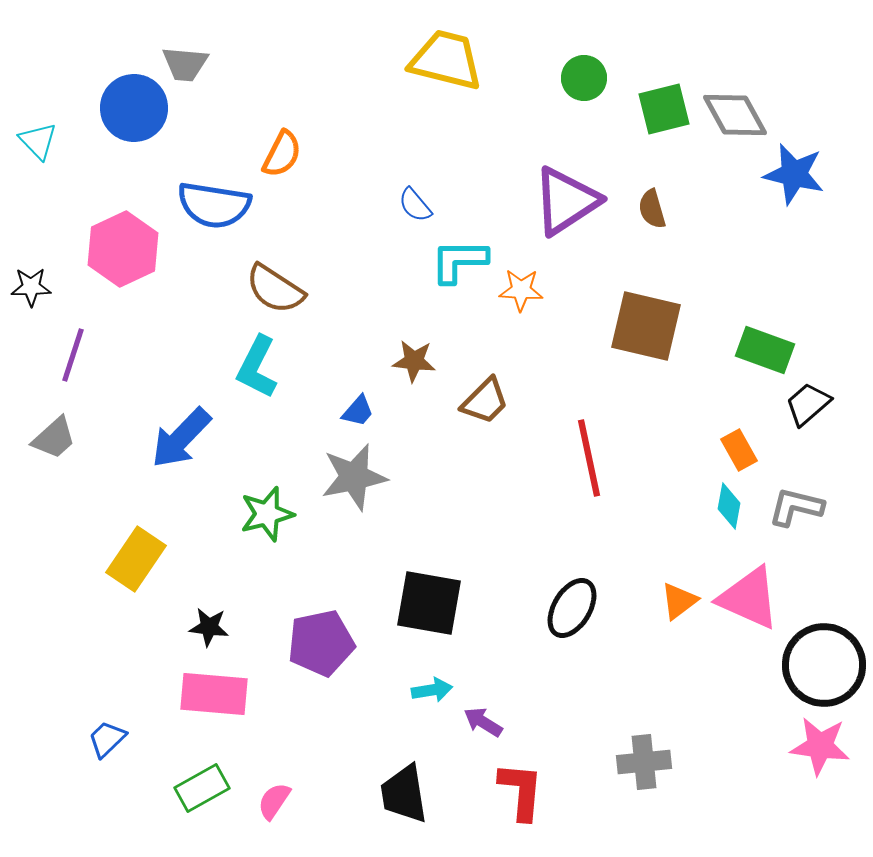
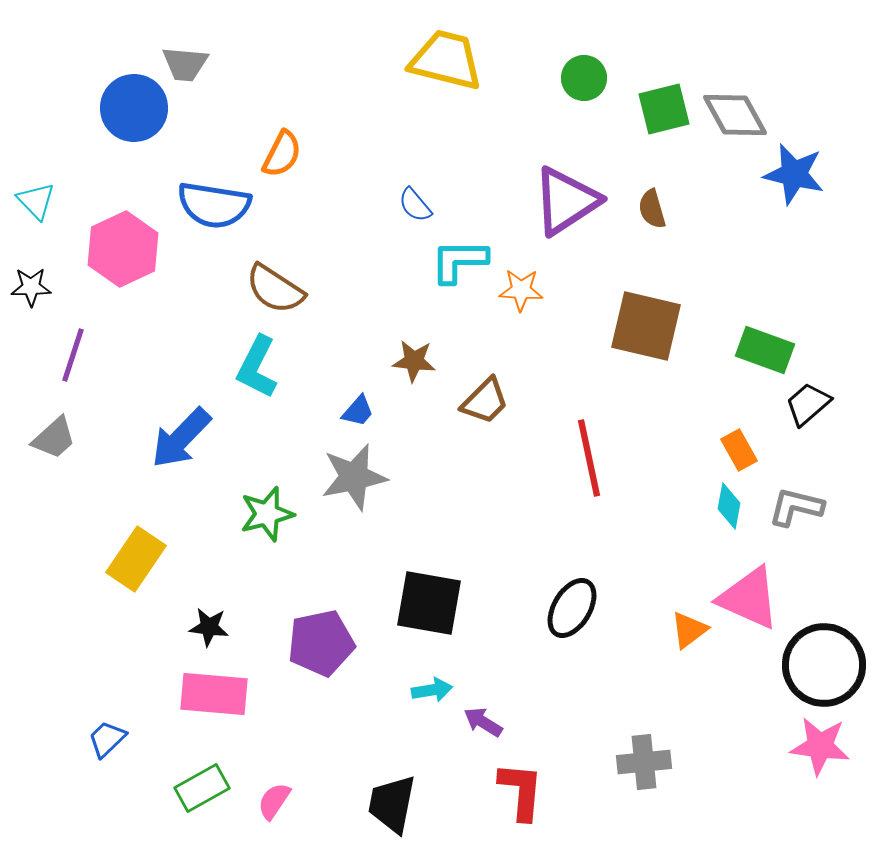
cyan triangle at (38, 141): moved 2 px left, 60 px down
orange triangle at (679, 601): moved 10 px right, 29 px down
black trapezoid at (404, 794): moved 12 px left, 10 px down; rotated 20 degrees clockwise
